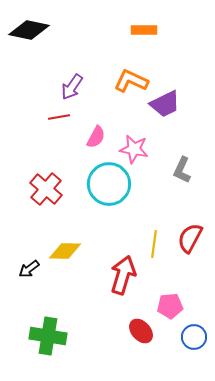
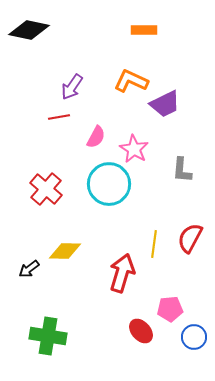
pink star: rotated 20 degrees clockwise
gray L-shape: rotated 20 degrees counterclockwise
red arrow: moved 1 px left, 2 px up
pink pentagon: moved 3 px down
